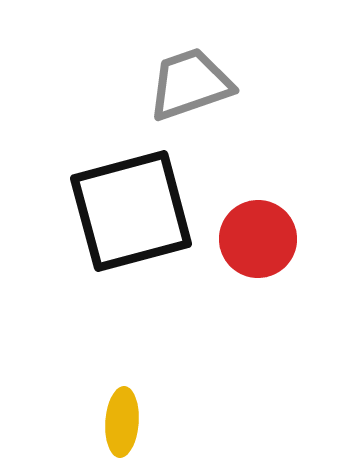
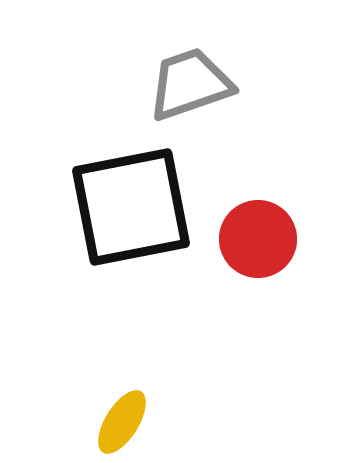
black square: moved 4 px up; rotated 4 degrees clockwise
yellow ellipse: rotated 28 degrees clockwise
